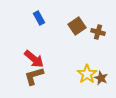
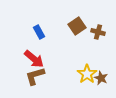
blue rectangle: moved 14 px down
brown L-shape: moved 1 px right
